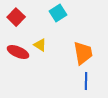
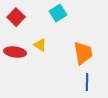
red ellipse: moved 3 px left; rotated 15 degrees counterclockwise
blue line: moved 1 px right, 1 px down
